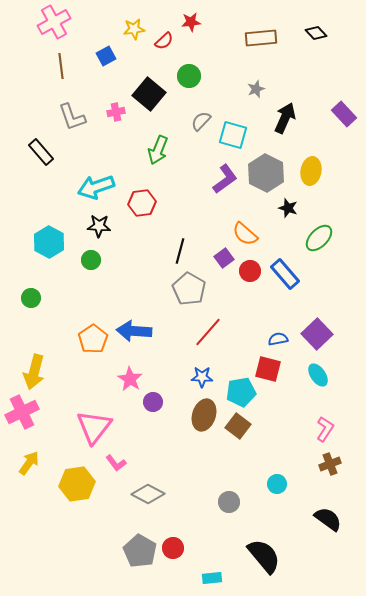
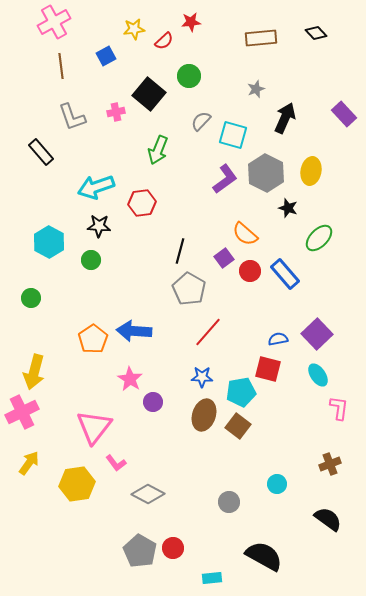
pink L-shape at (325, 429): moved 14 px right, 21 px up; rotated 25 degrees counterclockwise
black semicircle at (264, 556): rotated 21 degrees counterclockwise
